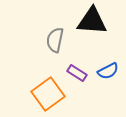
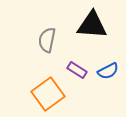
black triangle: moved 4 px down
gray semicircle: moved 8 px left
purple rectangle: moved 3 px up
